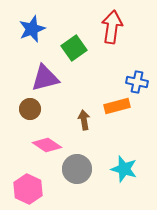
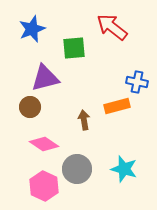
red arrow: rotated 60 degrees counterclockwise
green square: rotated 30 degrees clockwise
brown circle: moved 2 px up
pink diamond: moved 3 px left, 1 px up
pink hexagon: moved 16 px right, 3 px up
